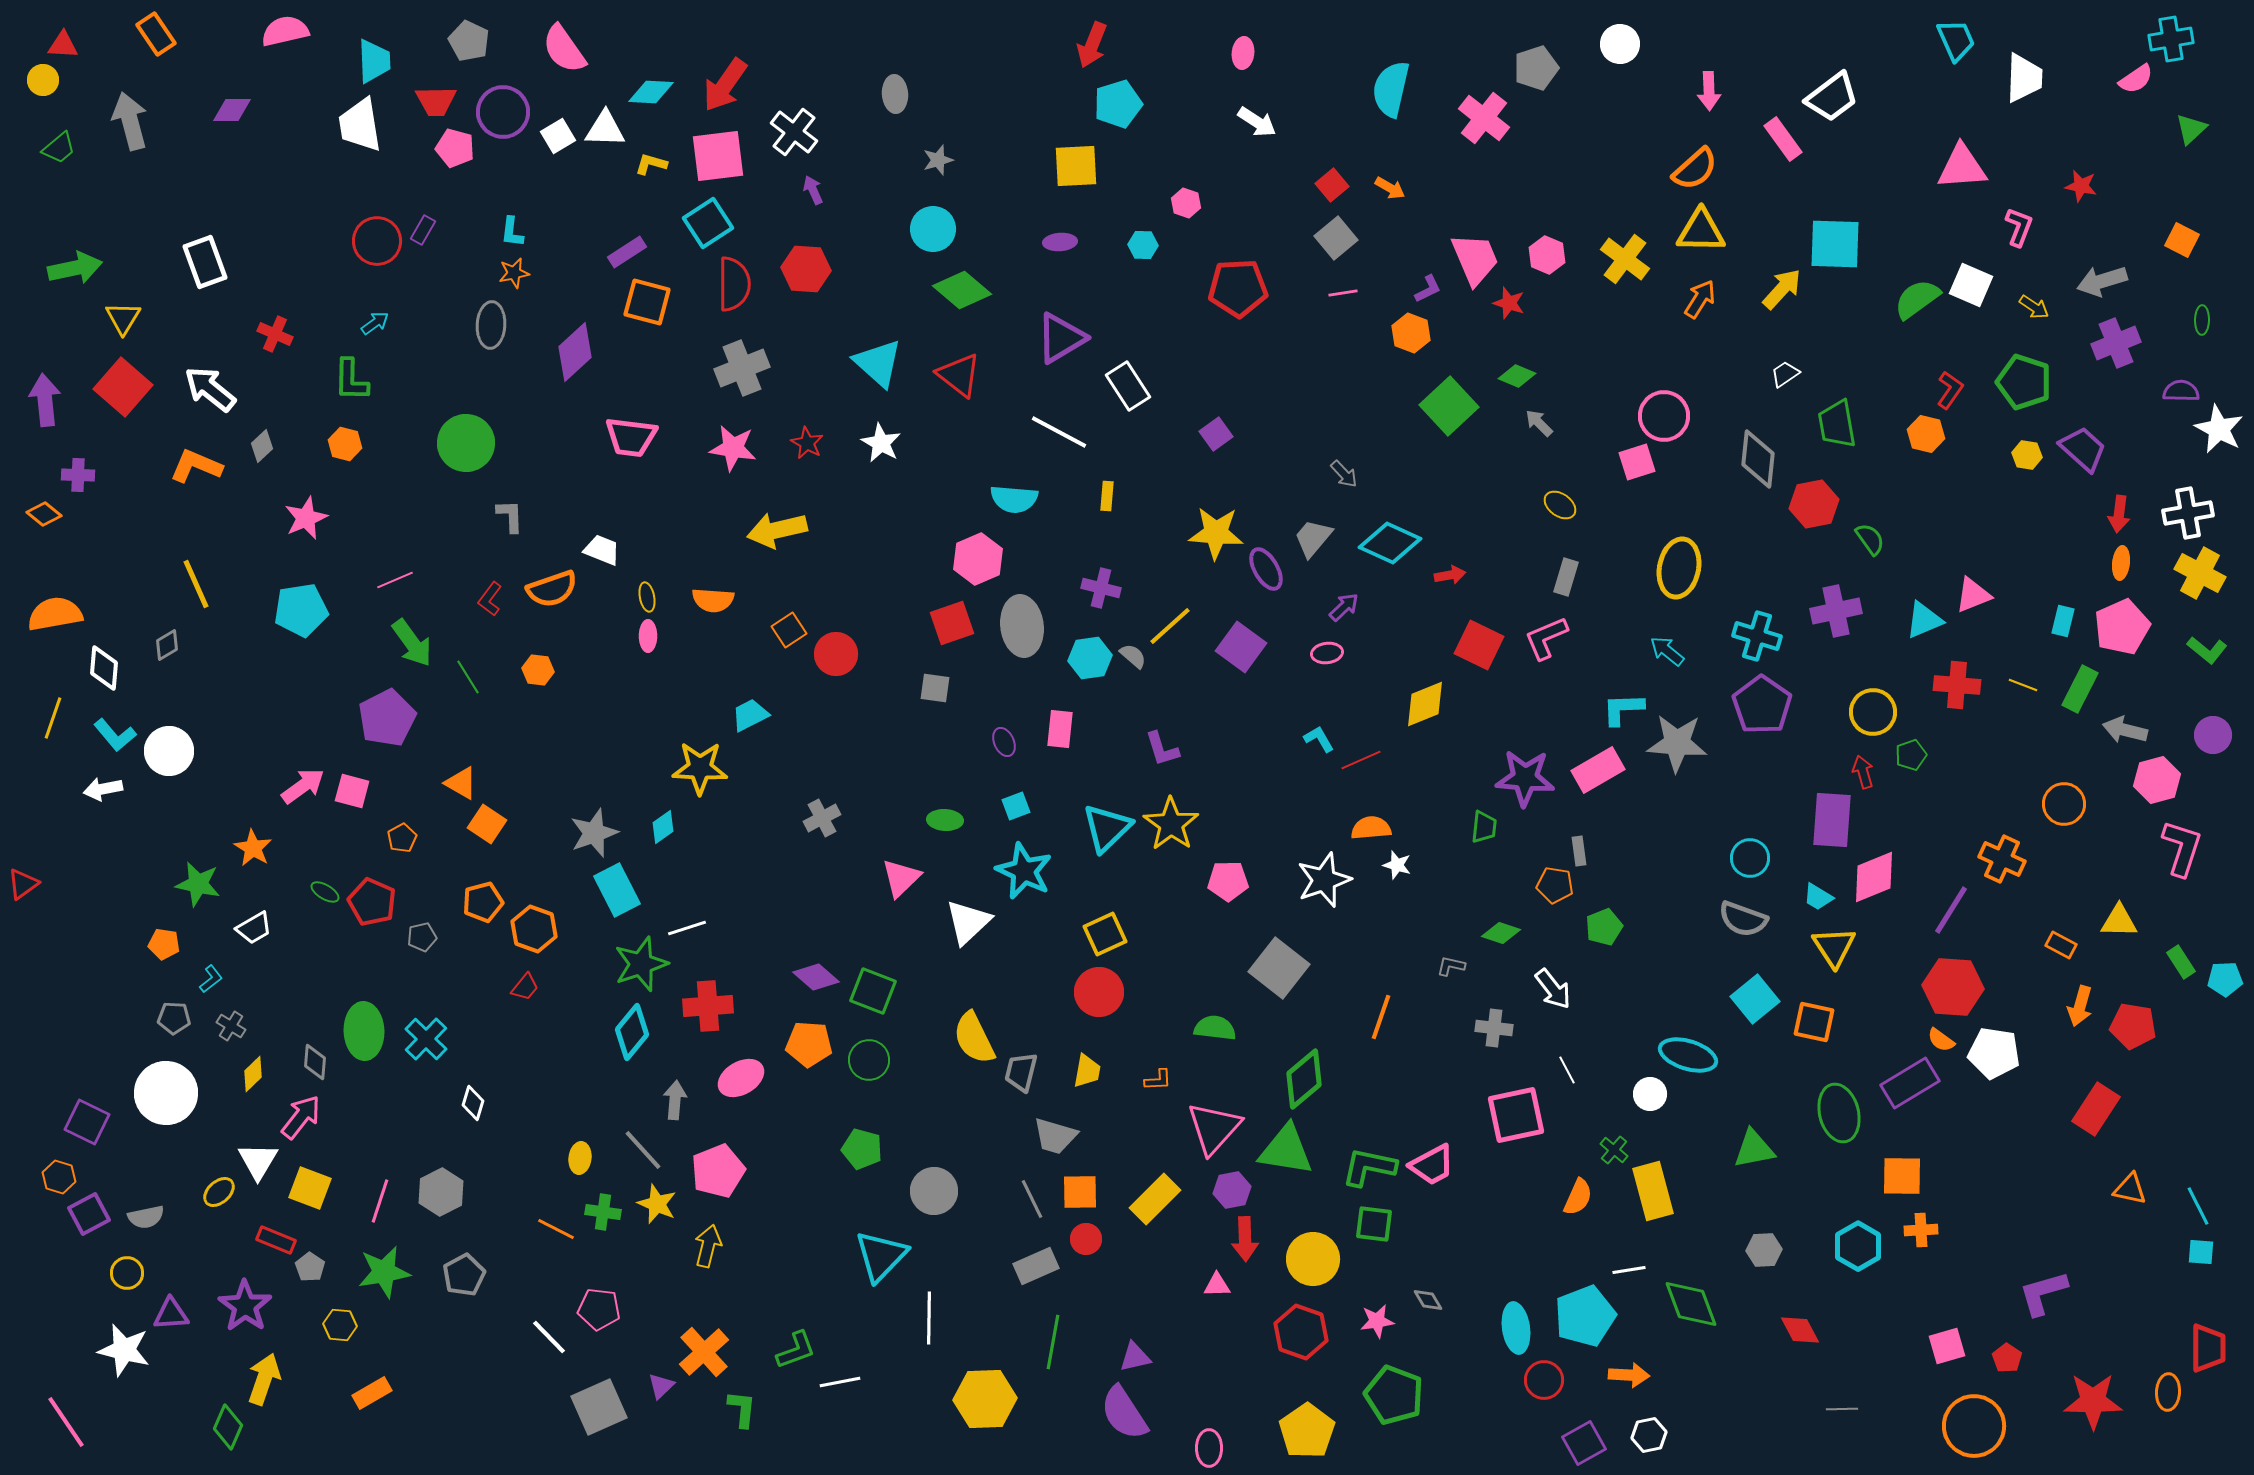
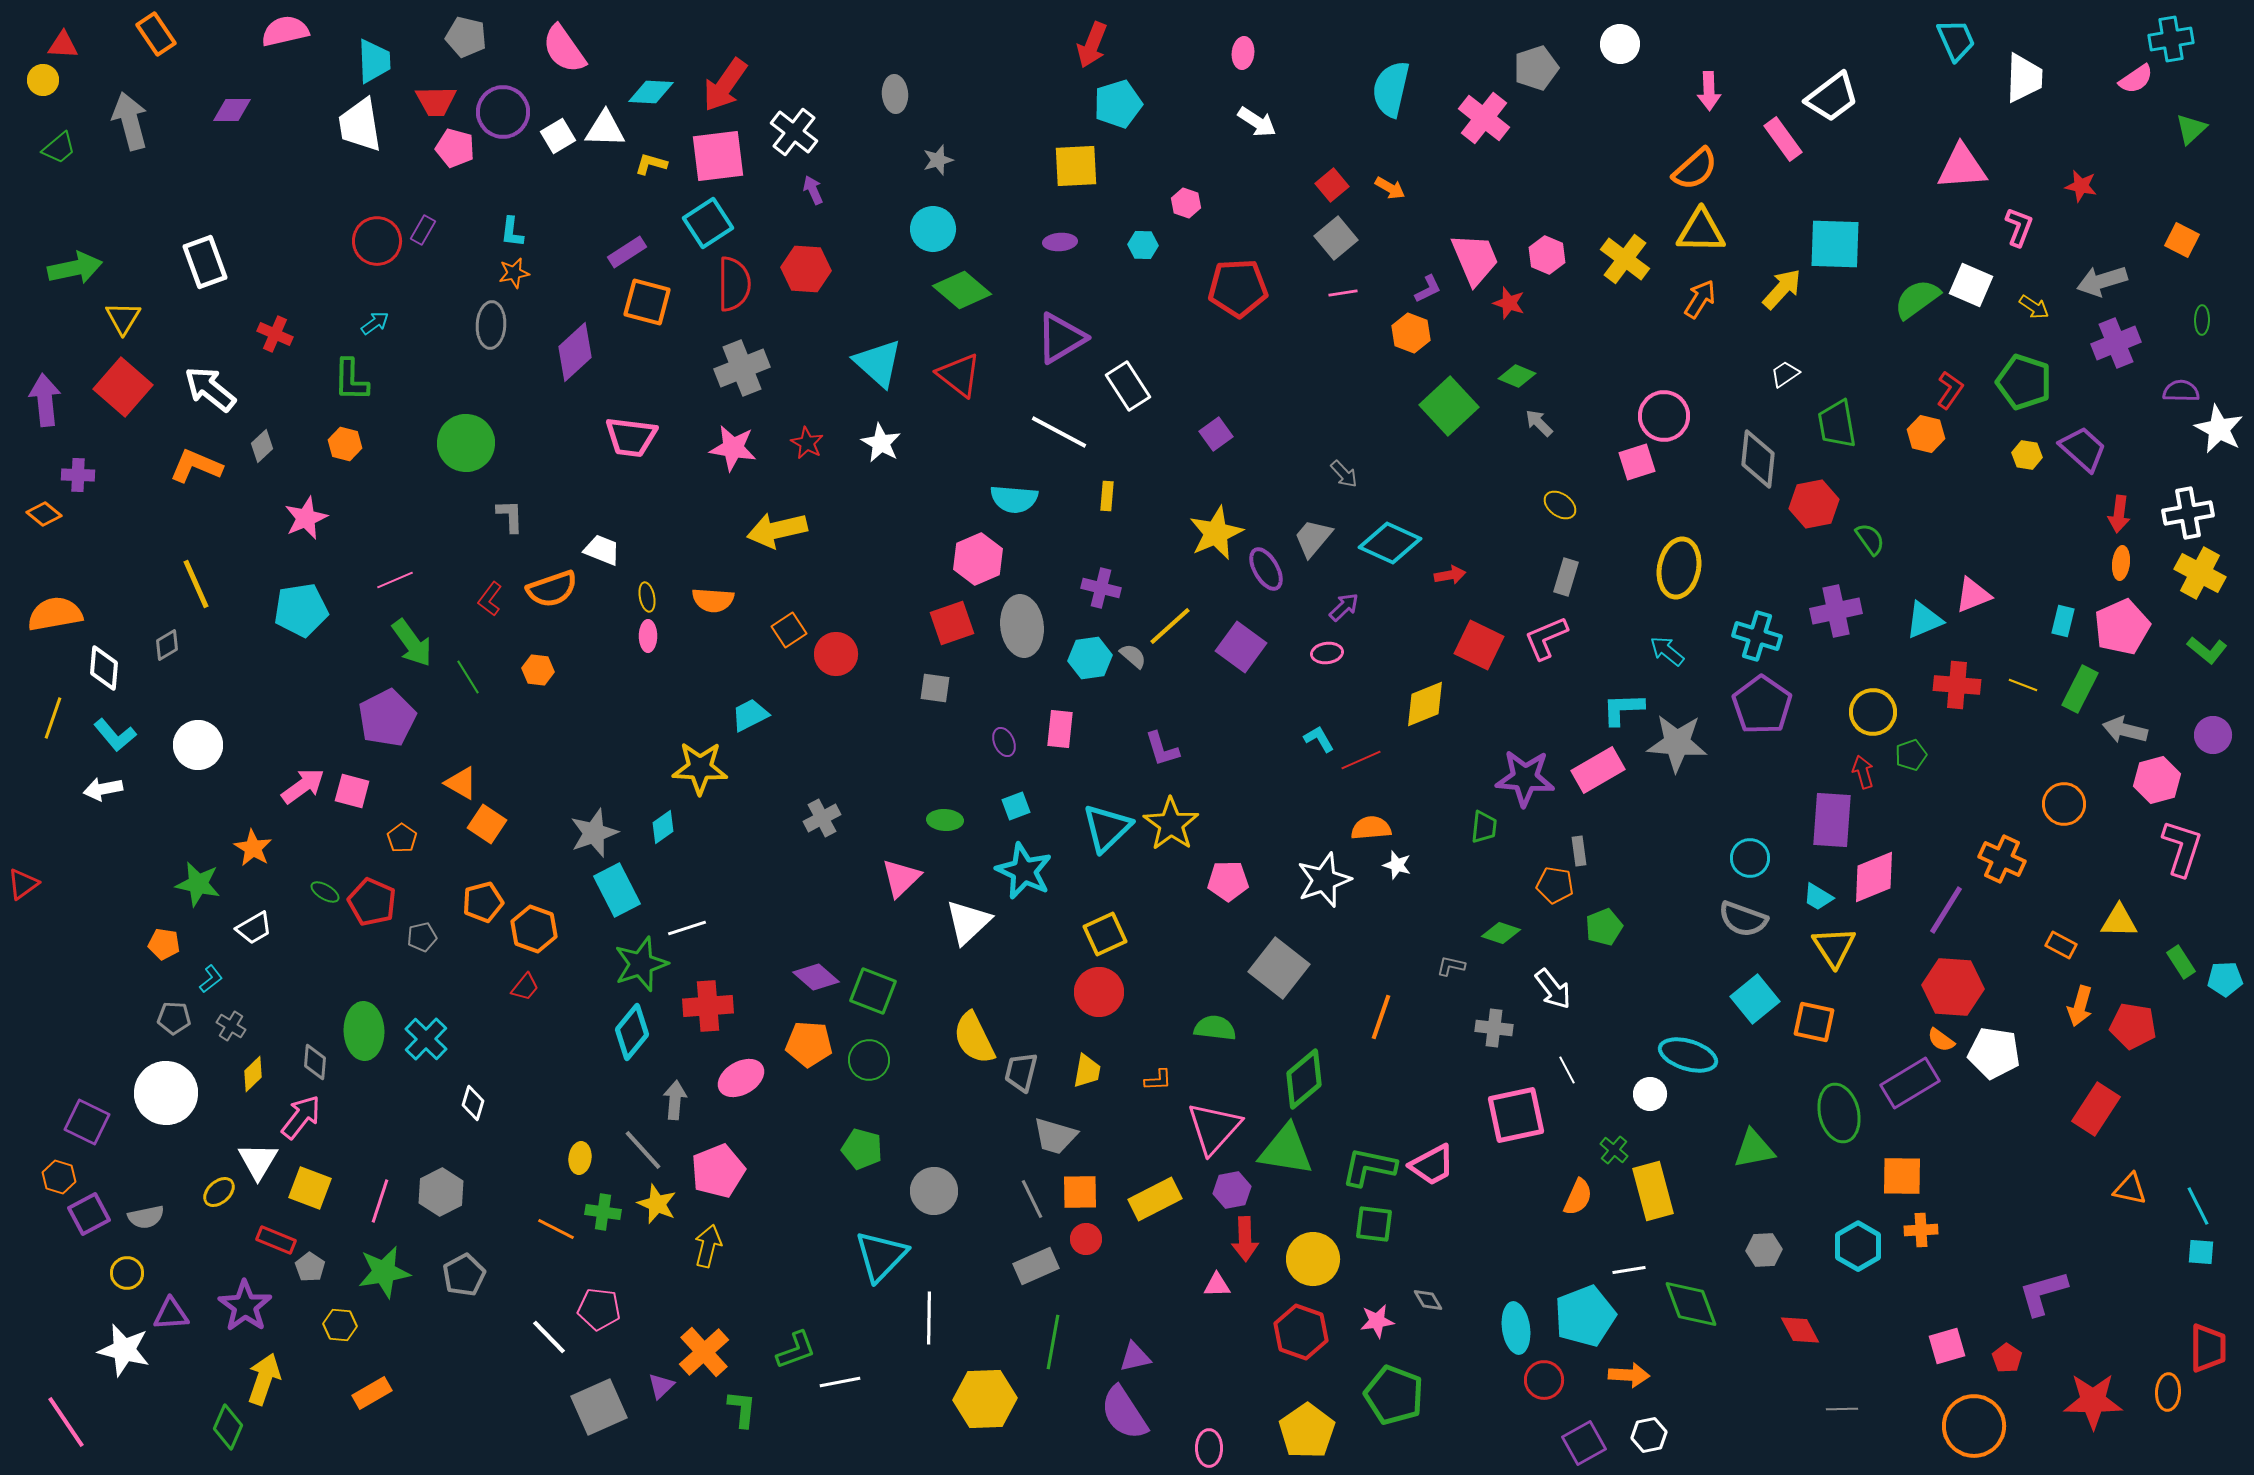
gray pentagon at (469, 41): moved 3 px left, 4 px up; rotated 12 degrees counterclockwise
yellow star at (1216, 533): rotated 28 degrees counterclockwise
white circle at (169, 751): moved 29 px right, 6 px up
orange pentagon at (402, 838): rotated 8 degrees counterclockwise
purple line at (1951, 910): moved 5 px left
yellow rectangle at (1155, 1199): rotated 18 degrees clockwise
